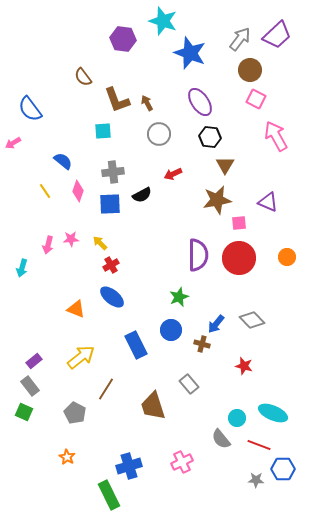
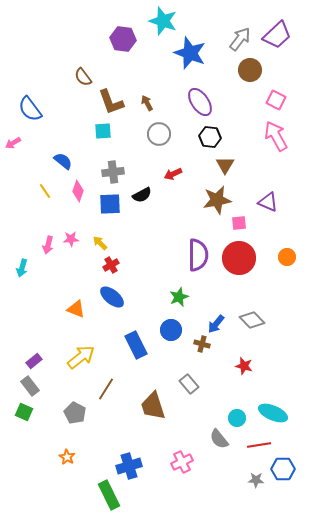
pink square at (256, 99): moved 20 px right, 1 px down
brown L-shape at (117, 100): moved 6 px left, 2 px down
gray semicircle at (221, 439): moved 2 px left
red line at (259, 445): rotated 30 degrees counterclockwise
